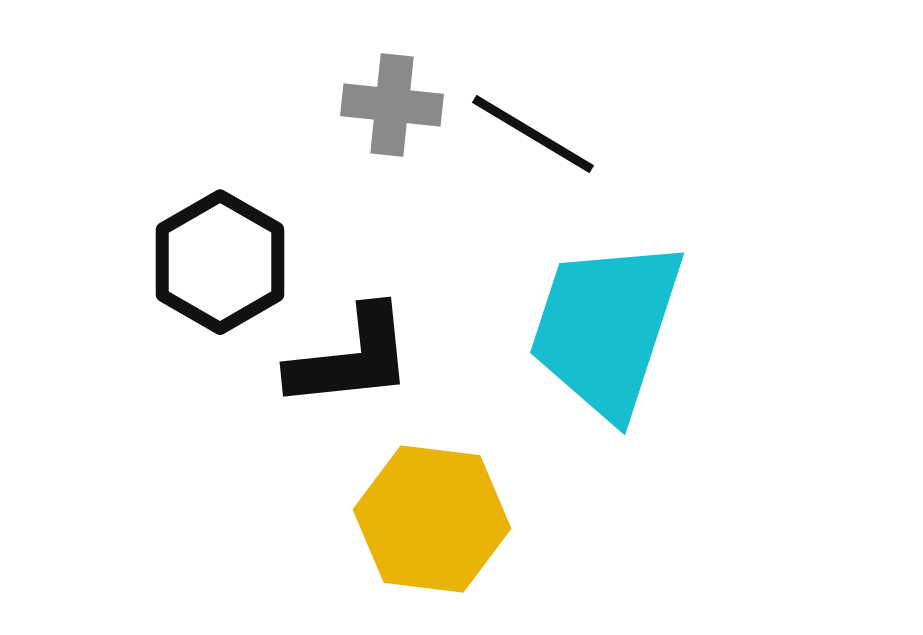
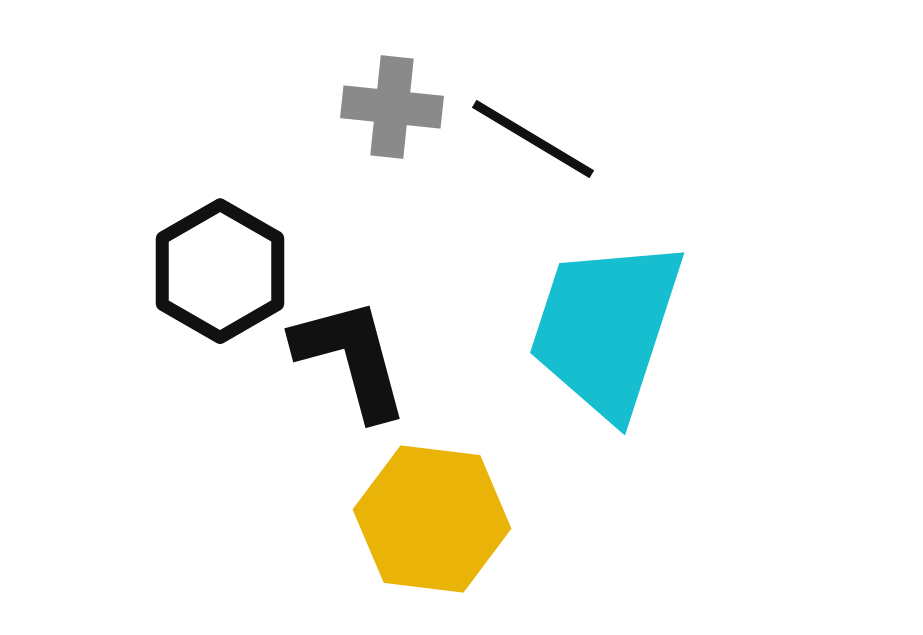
gray cross: moved 2 px down
black line: moved 5 px down
black hexagon: moved 9 px down
black L-shape: rotated 99 degrees counterclockwise
